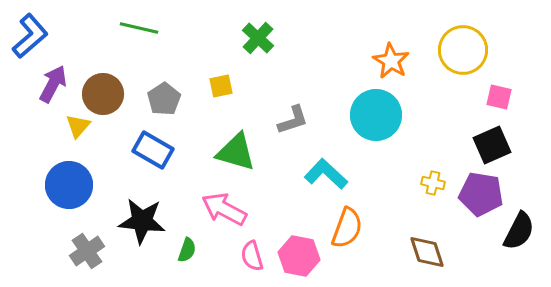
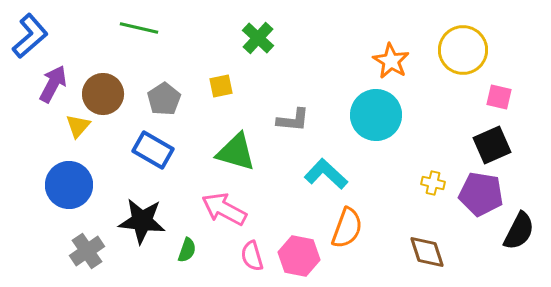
gray L-shape: rotated 24 degrees clockwise
